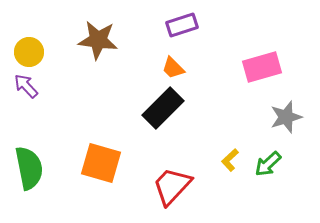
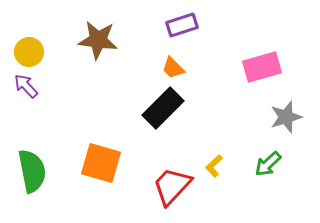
yellow L-shape: moved 16 px left, 6 px down
green semicircle: moved 3 px right, 3 px down
